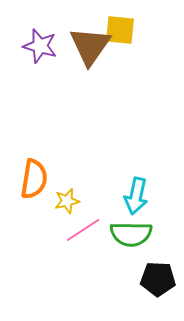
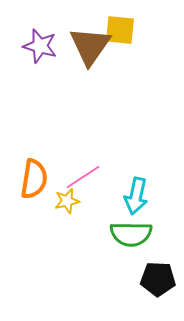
pink line: moved 53 px up
